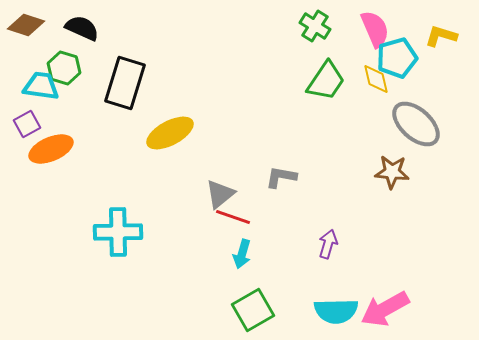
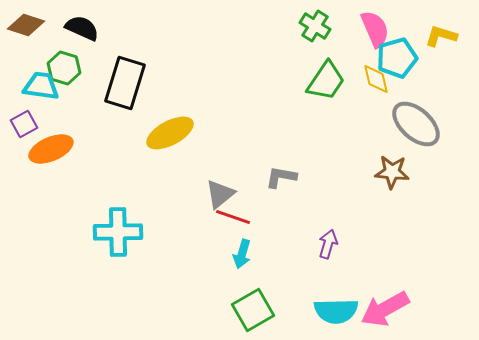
purple square: moved 3 px left
